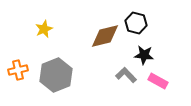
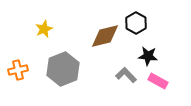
black hexagon: rotated 15 degrees clockwise
black star: moved 4 px right, 1 px down
gray hexagon: moved 7 px right, 6 px up
